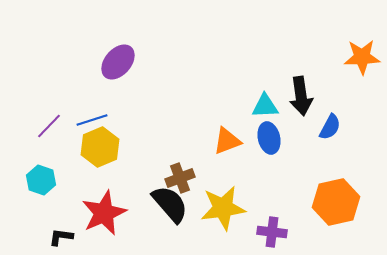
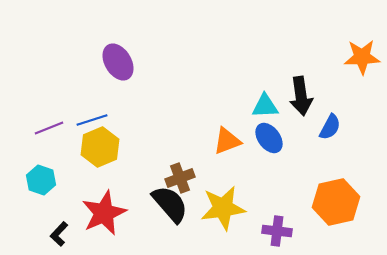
purple ellipse: rotated 72 degrees counterclockwise
purple line: moved 2 px down; rotated 24 degrees clockwise
blue ellipse: rotated 24 degrees counterclockwise
purple cross: moved 5 px right, 1 px up
black L-shape: moved 2 px left, 3 px up; rotated 55 degrees counterclockwise
